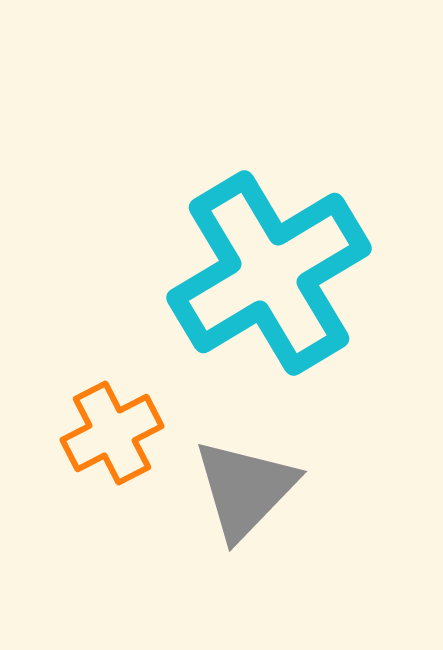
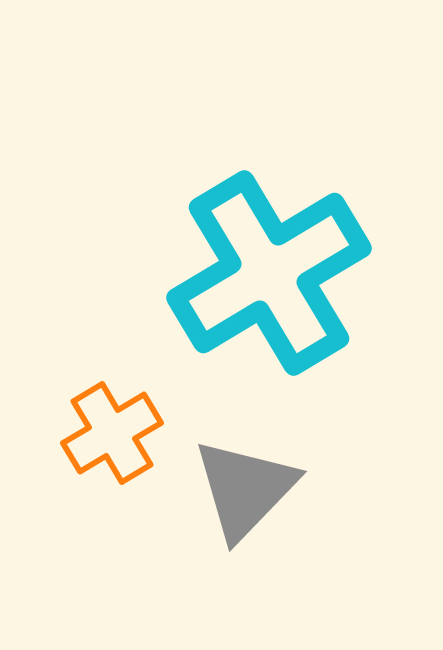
orange cross: rotated 4 degrees counterclockwise
